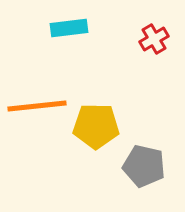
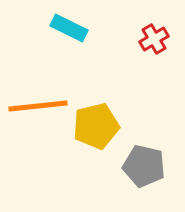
cyan rectangle: rotated 33 degrees clockwise
orange line: moved 1 px right
yellow pentagon: rotated 15 degrees counterclockwise
